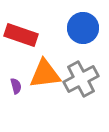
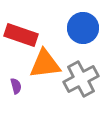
orange triangle: moved 10 px up
